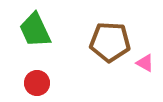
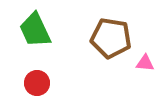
brown pentagon: moved 1 px right, 4 px up; rotated 6 degrees clockwise
pink triangle: rotated 24 degrees counterclockwise
